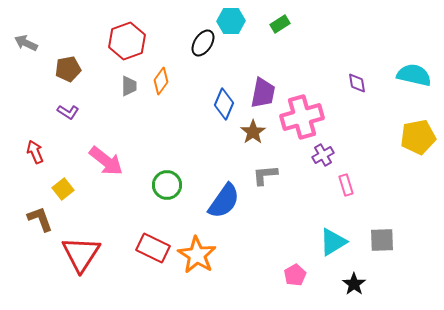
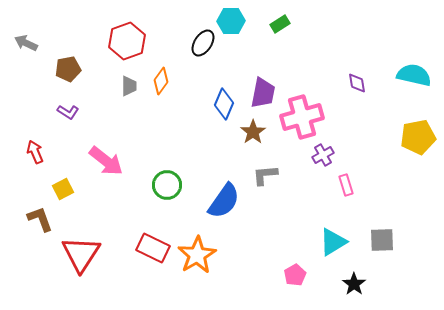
yellow square: rotated 10 degrees clockwise
orange star: rotated 9 degrees clockwise
